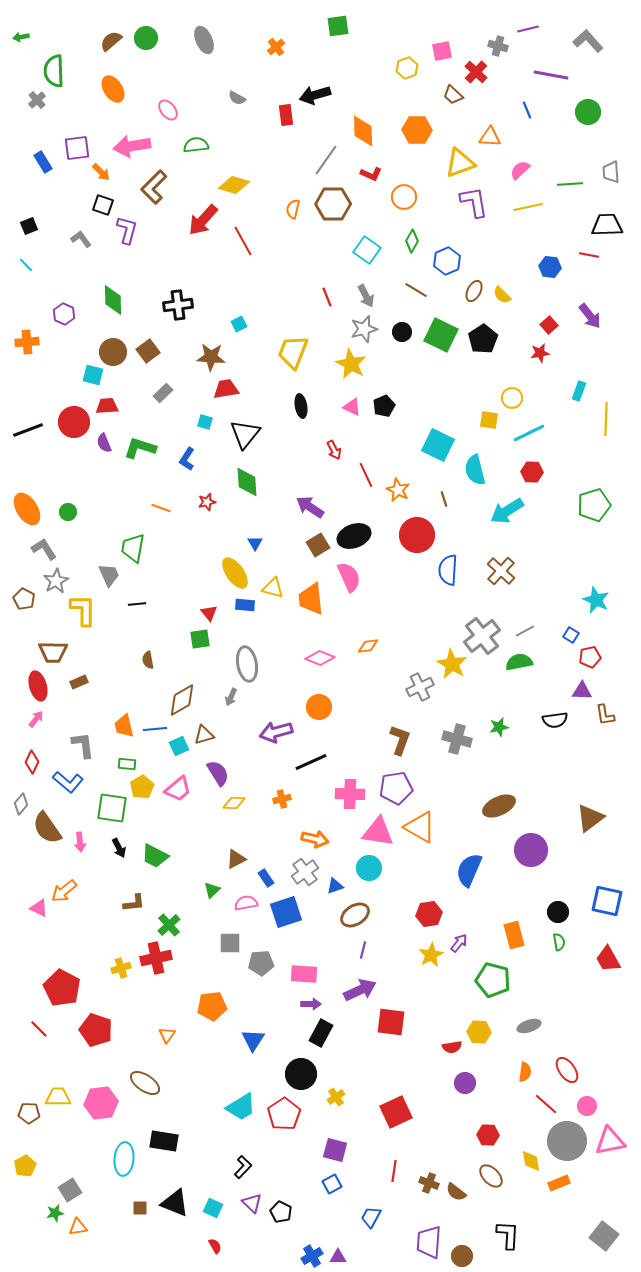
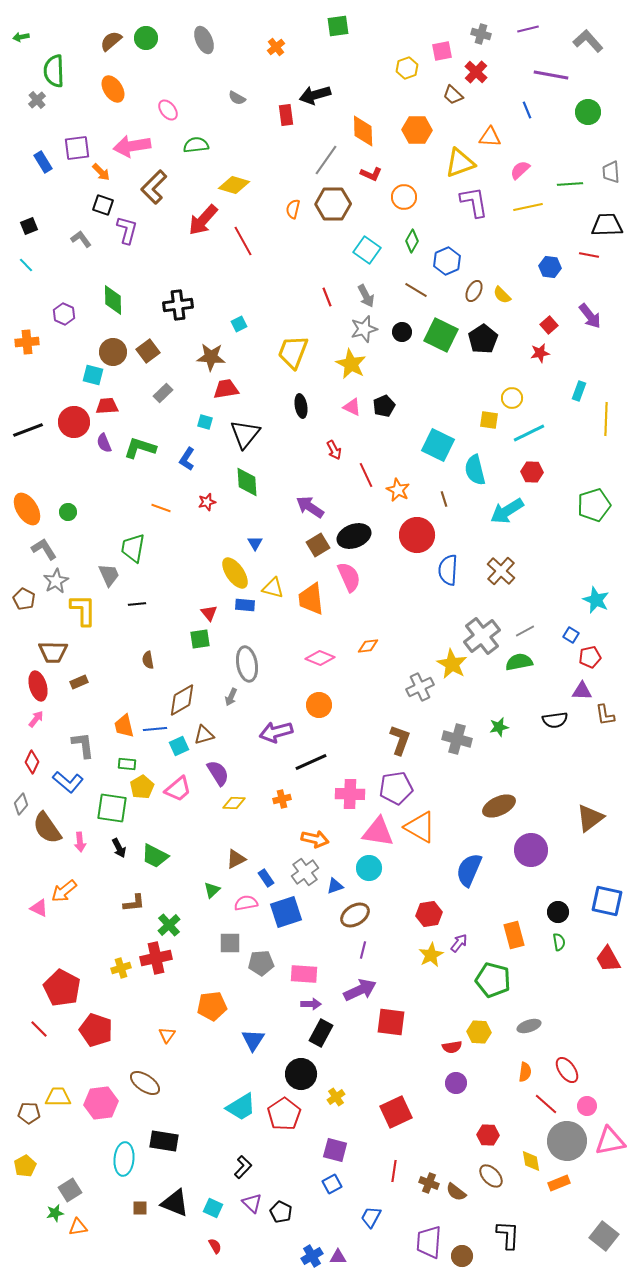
gray cross at (498, 46): moved 17 px left, 12 px up
orange circle at (319, 707): moved 2 px up
purple circle at (465, 1083): moved 9 px left
